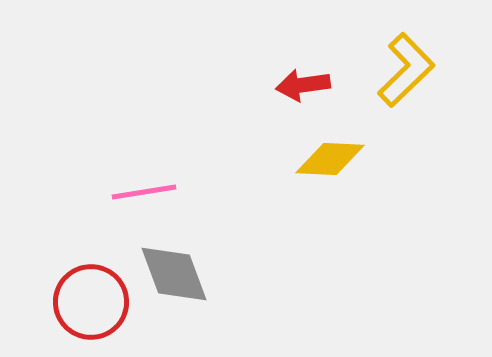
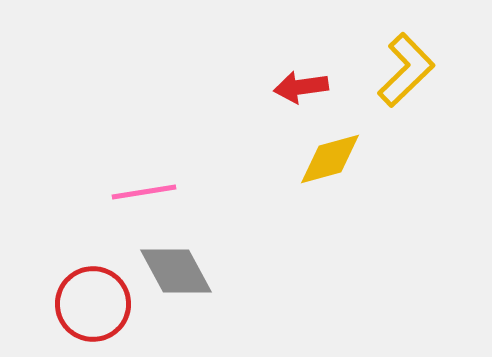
red arrow: moved 2 px left, 2 px down
yellow diamond: rotated 18 degrees counterclockwise
gray diamond: moved 2 px right, 3 px up; rotated 8 degrees counterclockwise
red circle: moved 2 px right, 2 px down
